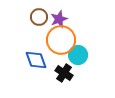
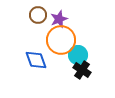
brown circle: moved 1 px left, 2 px up
black cross: moved 18 px right, 3 px up
